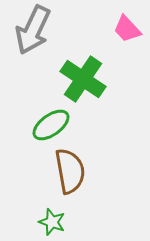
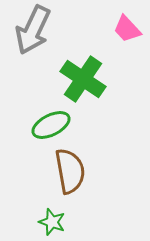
green ellipse: rotated 9 degrees clockwise
